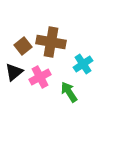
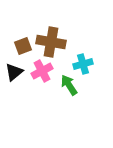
brown square: rotated 18 degrees clockwise
cyan cross: rotated 18 degrees clockwise
pink cross: moved 2 px right, 6 px up
green arrow: moved 7 px up
